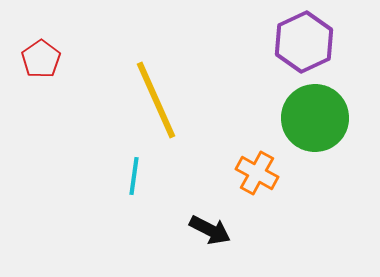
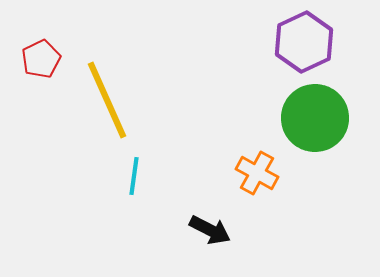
red pentagon: rotated 9 degrees clockwise
yellow line: moved 49 px left
